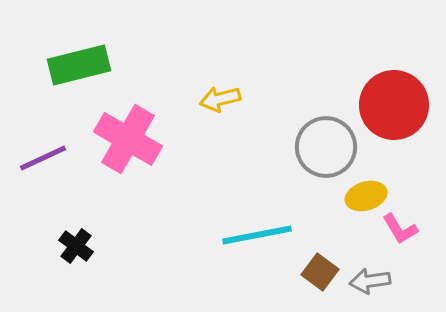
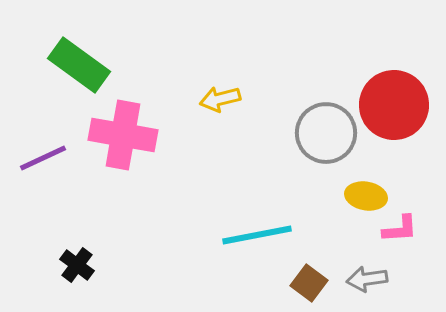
green rectangle: rotated 50 degrees clockwise
pink cross: moved 5 px left, 4 px up; rotated 20 degrees counterclockwise
gray circle: moved 14 px up
yellow ellipse: rotated 27 degrees clockwise
pink L-shape: rotated 63 degrees counterclockwise
black cross: moved 1 px right, 19 px down
brown square: moved 11 px left, 11 px down
gray arrow: moved 3 px left, 2 px up
